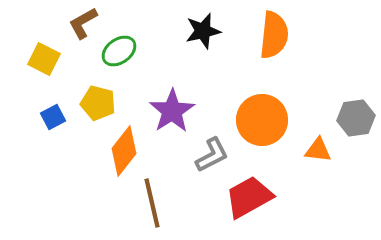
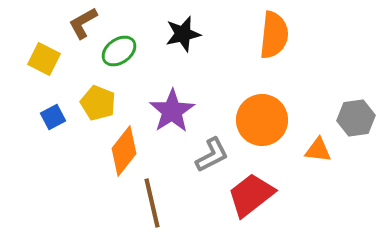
black star: moved 20 px left, 3 px down
yellow pentagon: rotated 8 degrees clockwise
red trapezoid: moved 2 px right, 2 px up; rotated 9 degrees counterclockwise
